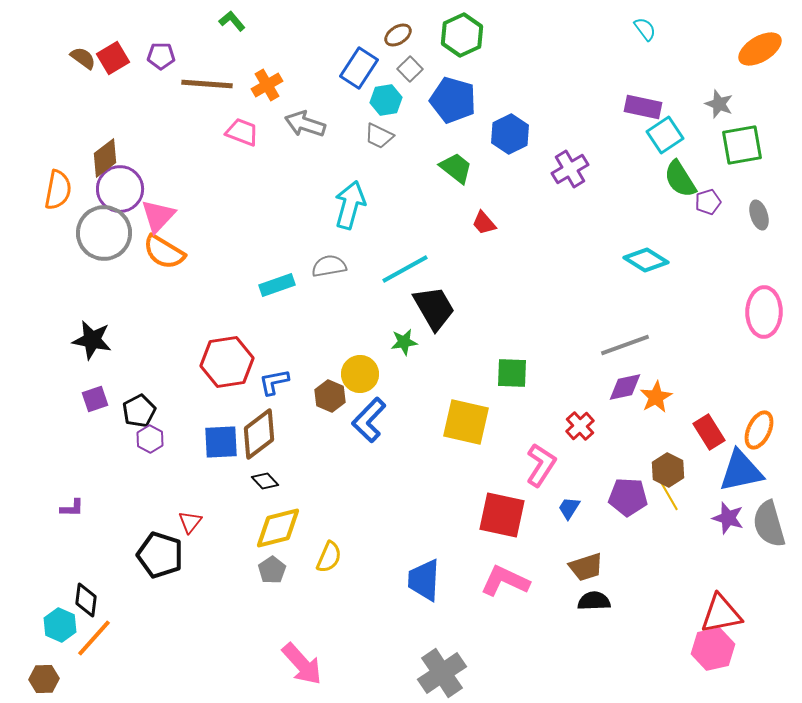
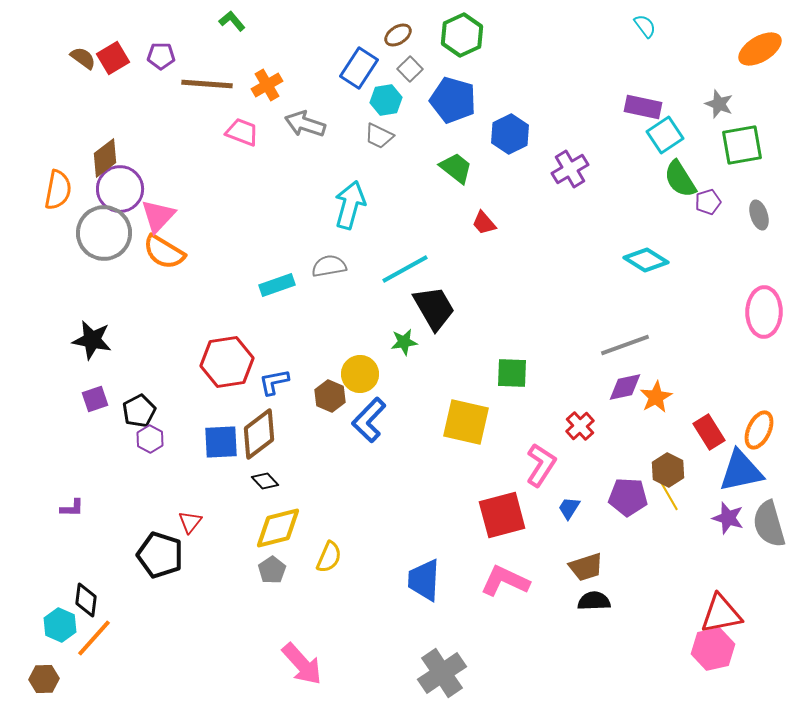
cyan semicircle at (645, 29): moved 3 px up
red square at (502, 515): rotated 27 degrees counterclockwise
